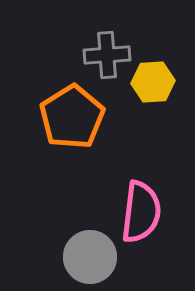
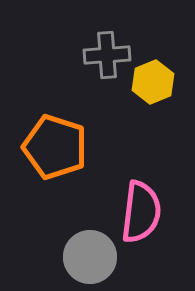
yellow hexagon: rotated 18 degrees counterclockwise
orange pentagon: moved 17 px left, 30 px down; rotated 22 degrees counterclockwise
